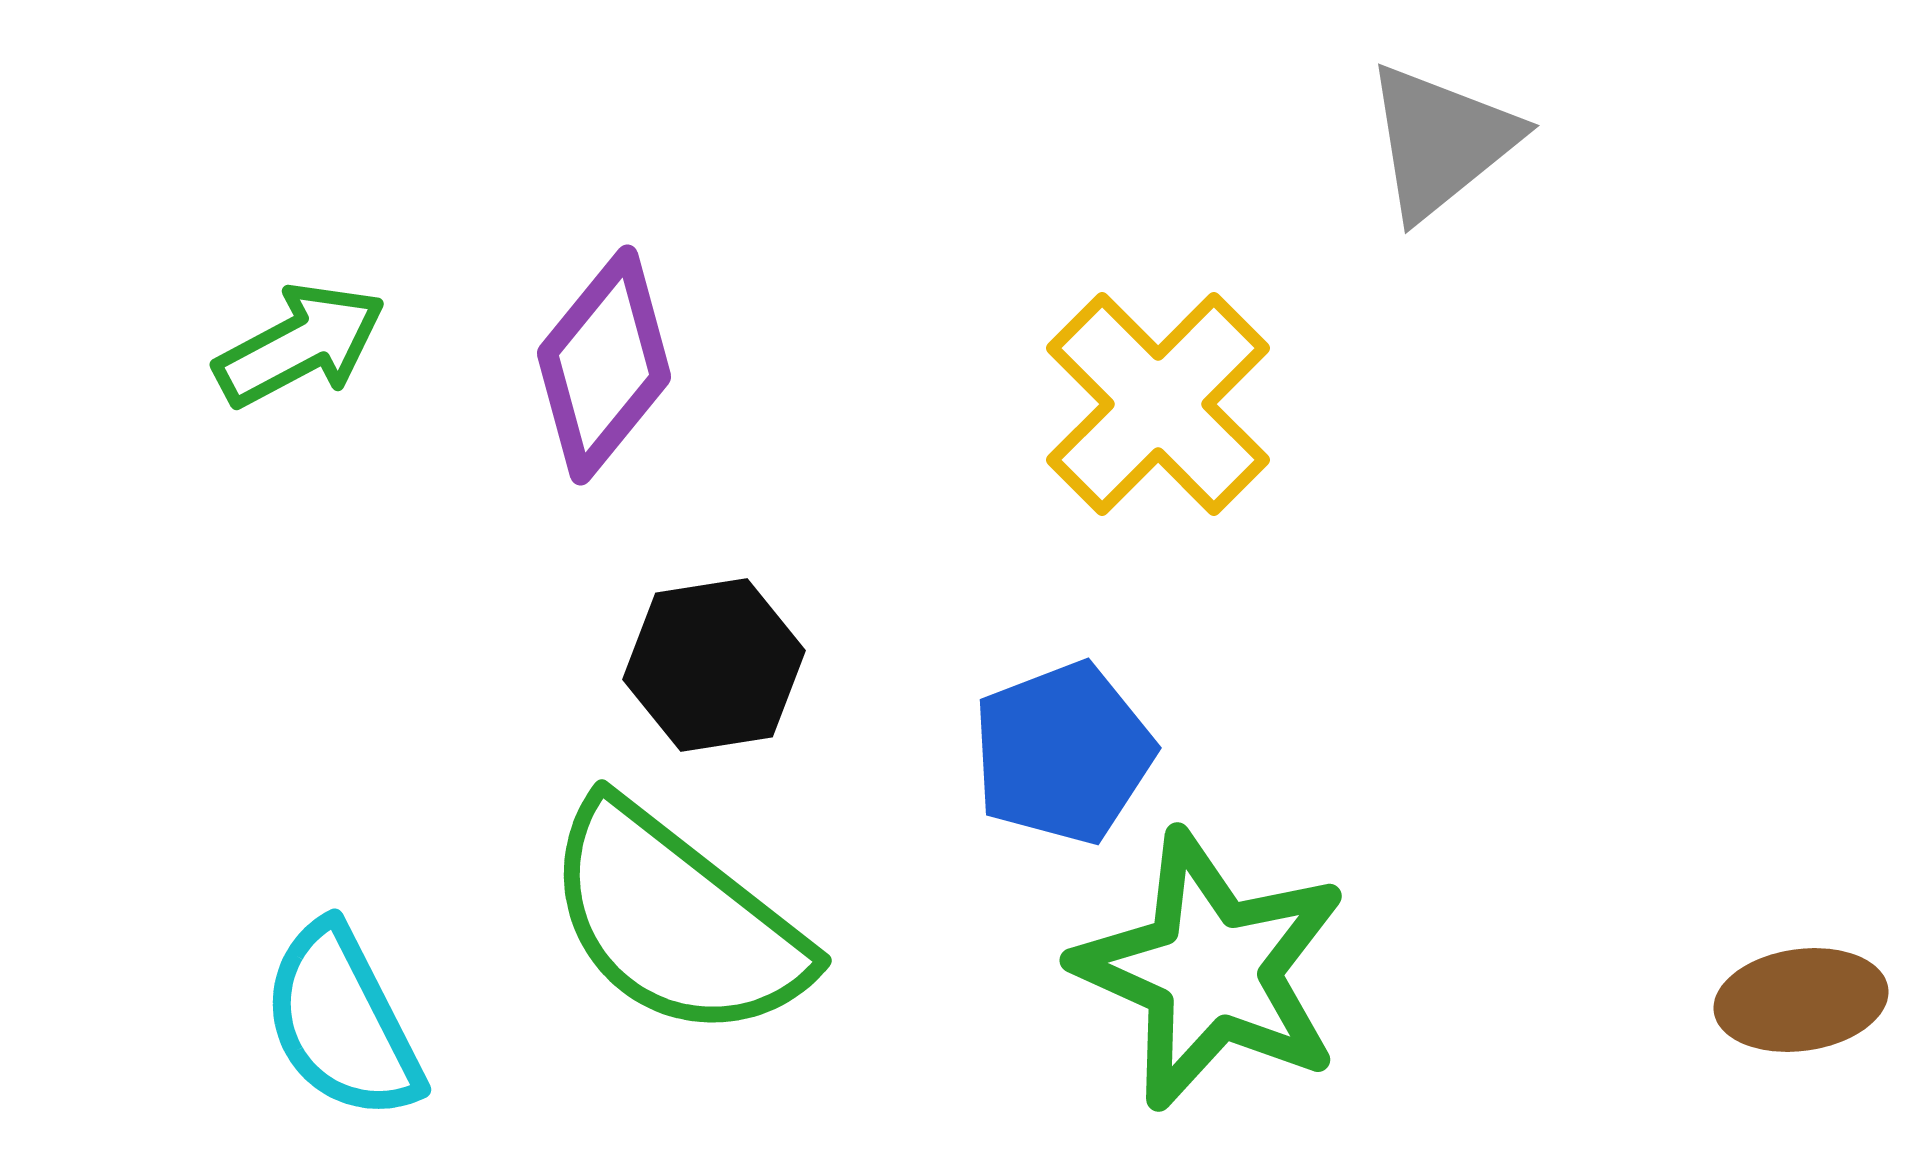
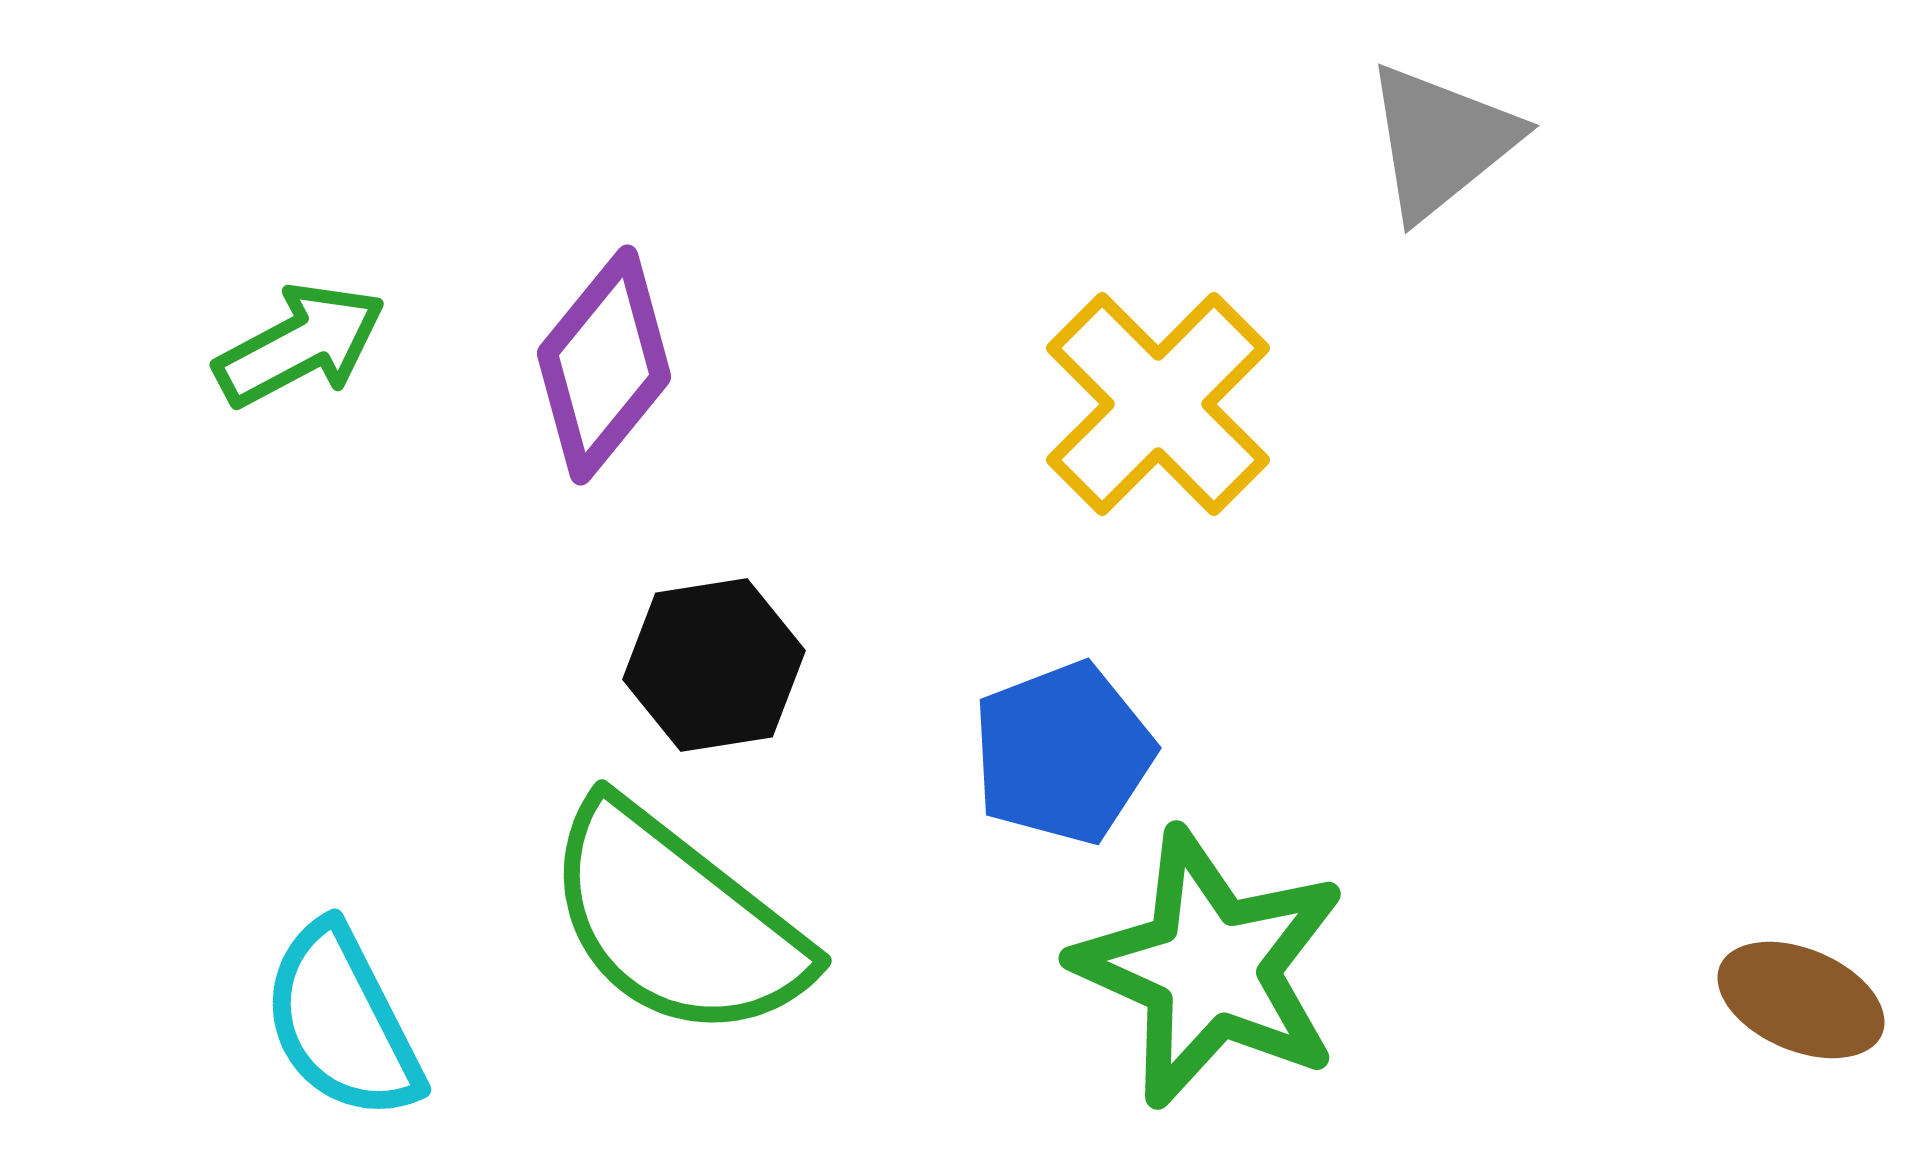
green star: moved 1 px left, 2 px up
brown ellipse: rotated 31 degrees clockwise
